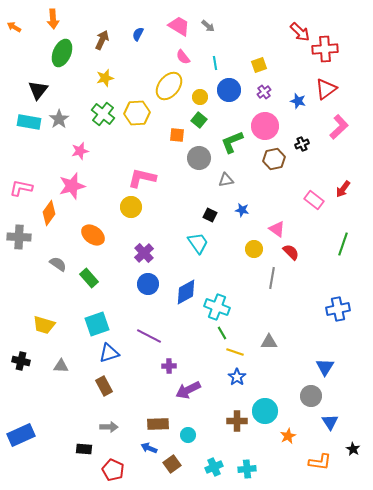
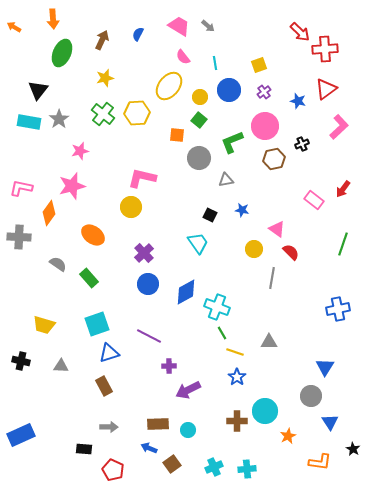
cyan circle at (188, 435): moved 5 px up
